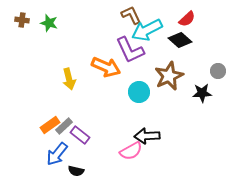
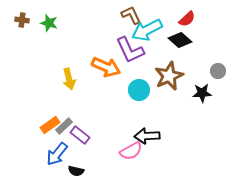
cyan circle: moved 2 px up
